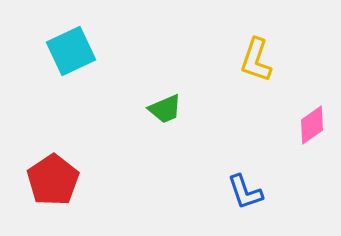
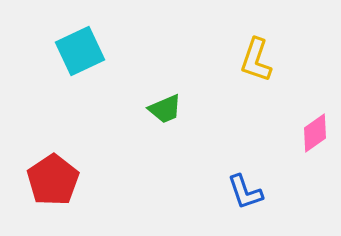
cyan square: moved 9 px right
pink diamond: moved 3 px right, 8 px down
